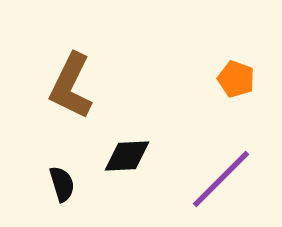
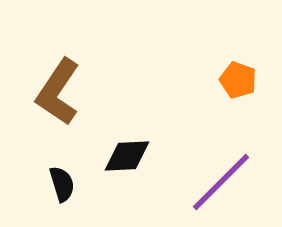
orange pentagon: moved 2 px right, 1 px down
brown L-shape: moved 13 px left, 6 px down; rotated 8 degrees clockwise
purple line: moved 3 px down
